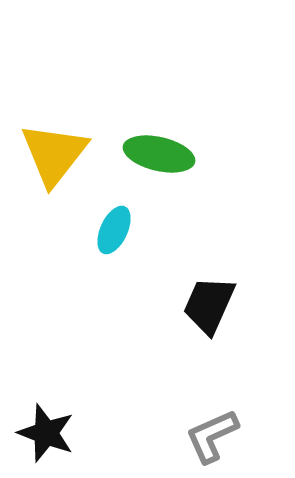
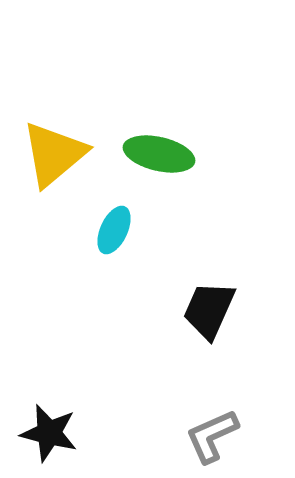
yellow triangle: rotated 12 degrees clockwise
black trapezoid: moved 5 px down
black star: moved 3 px right; rotated 6 degrees counterclockwise
